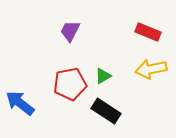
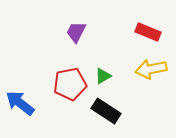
purple trapezoid: moved 6 px right, 1 px down
